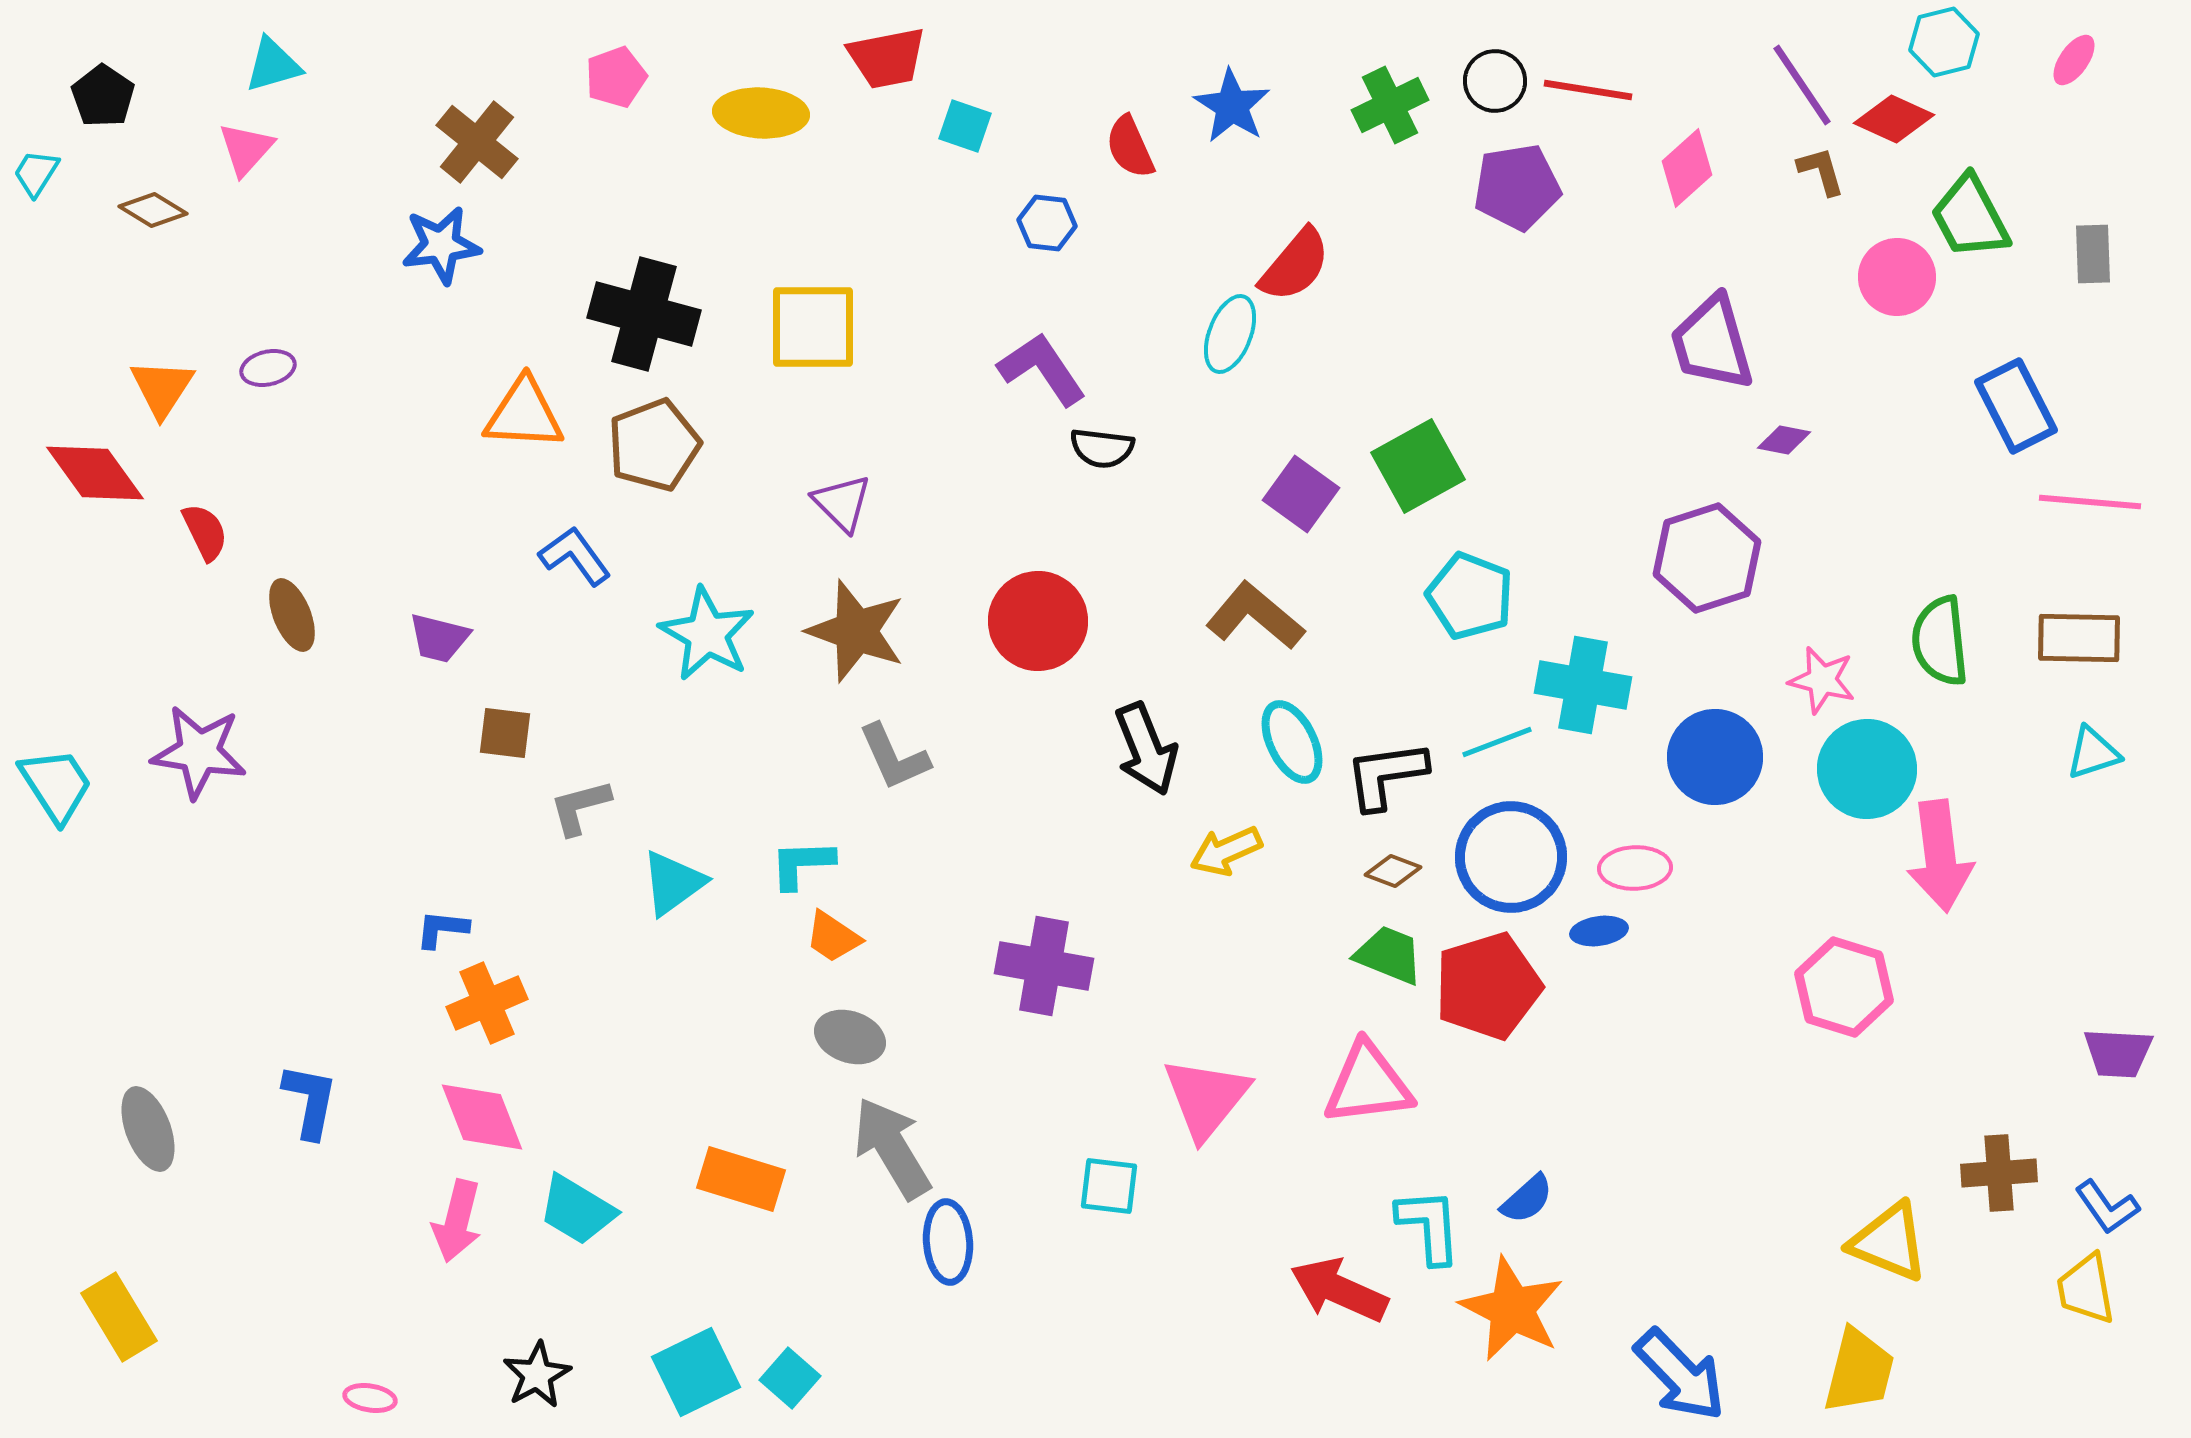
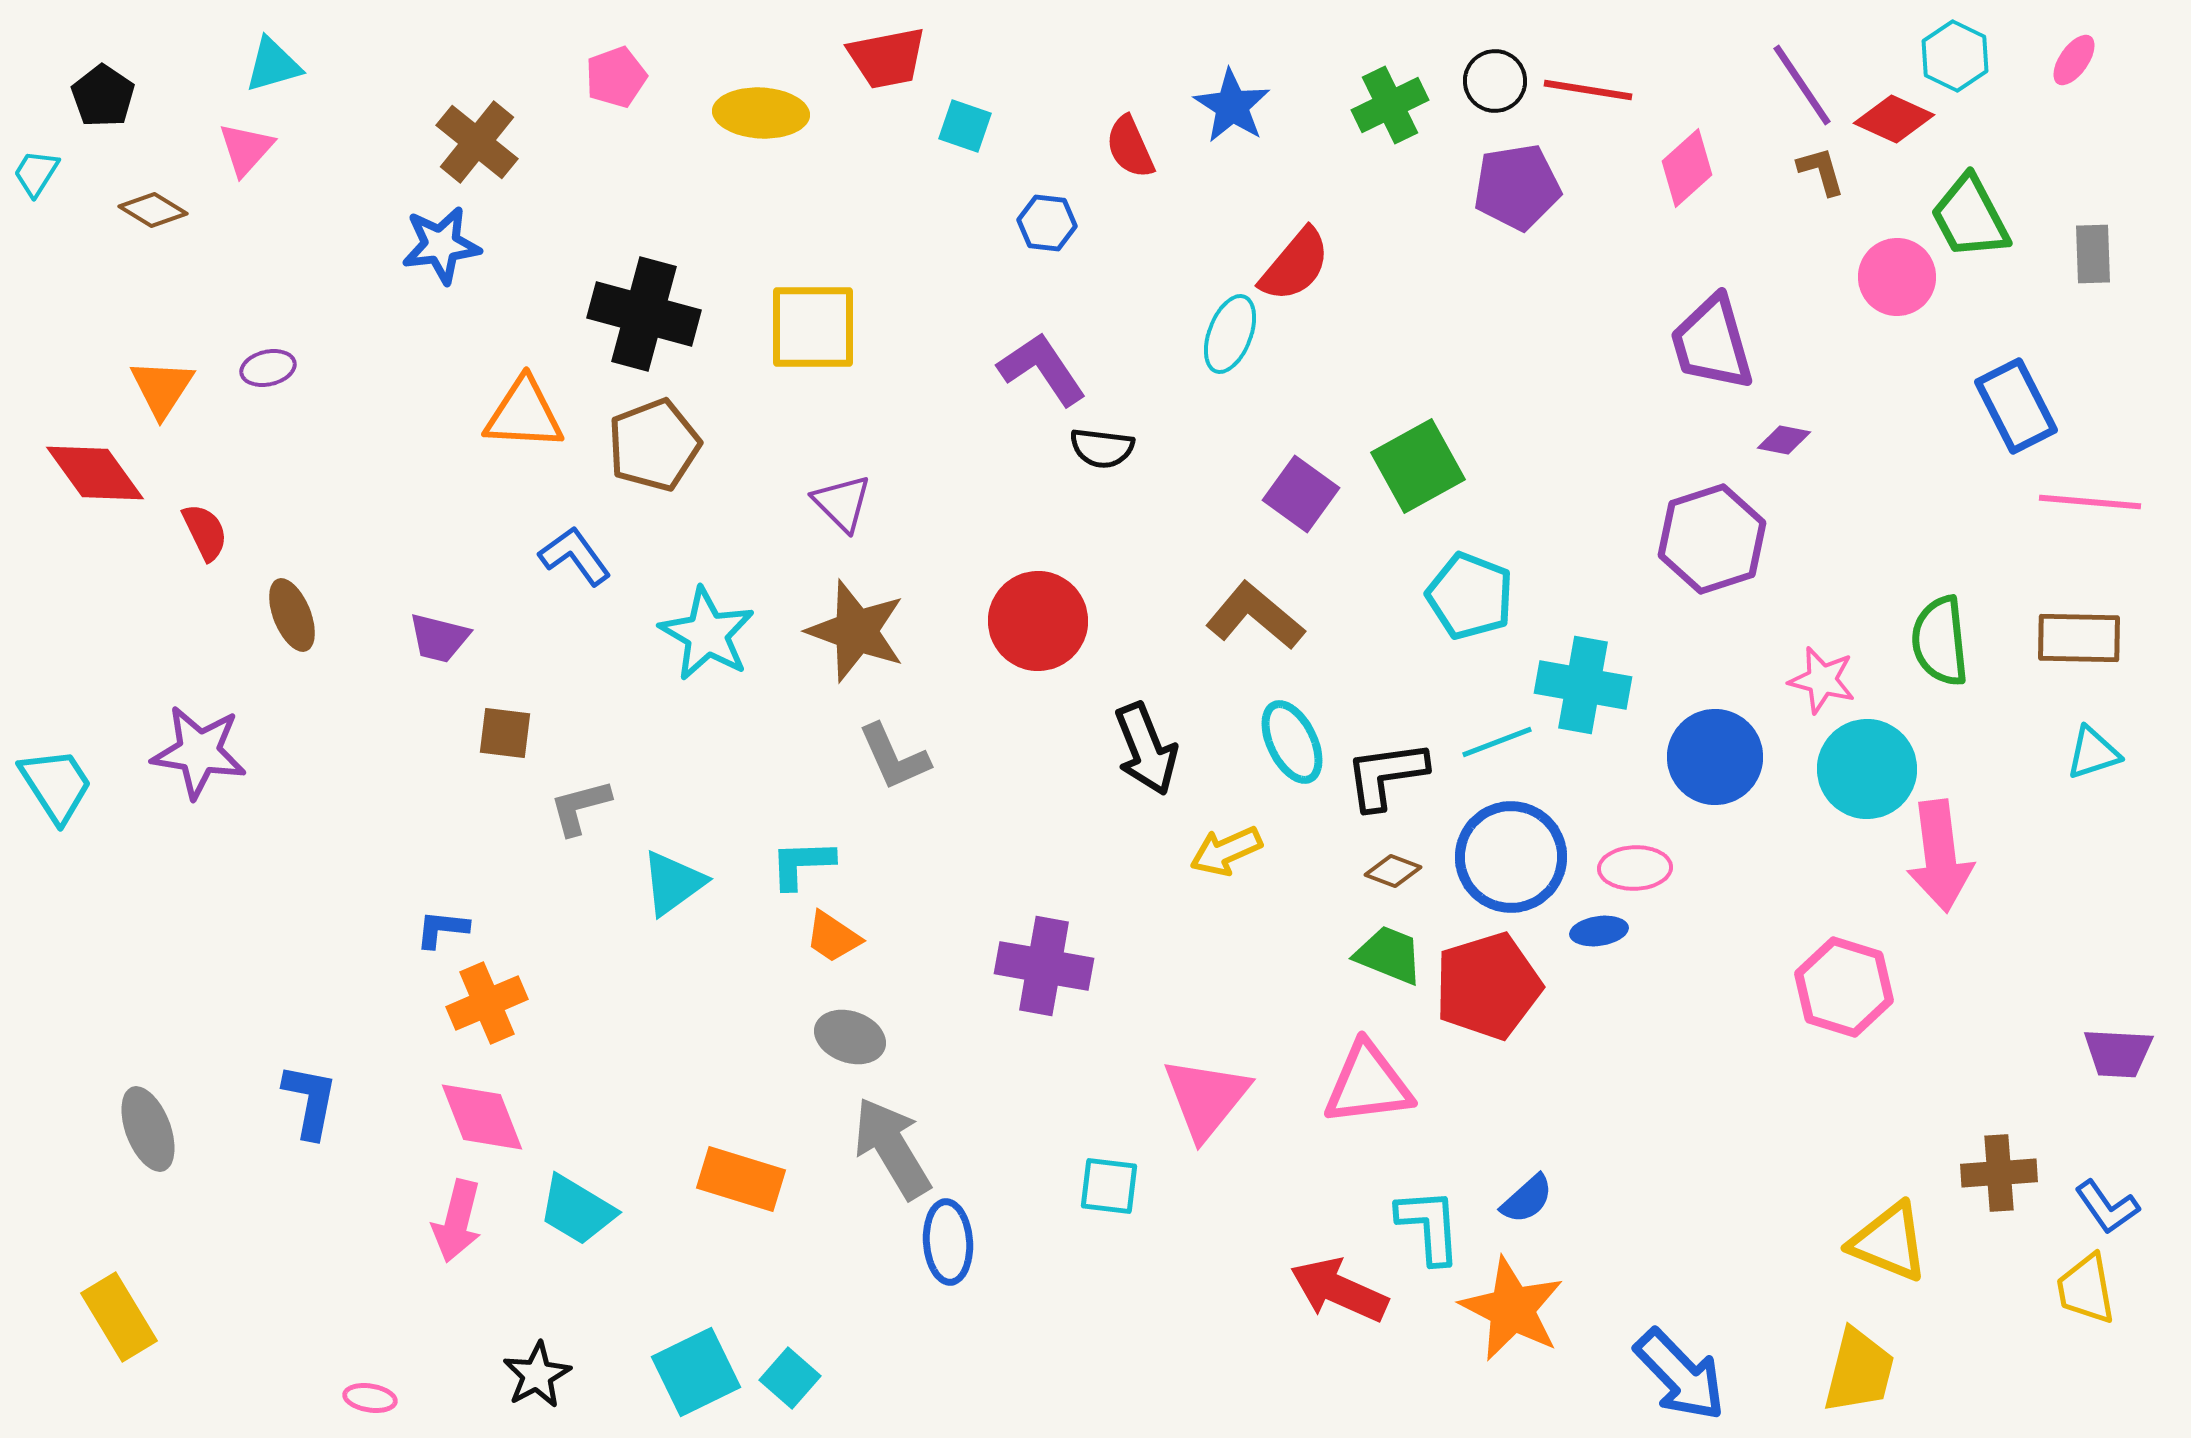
cyan hexagon at (1944, 42): moved 11 px right, 14 px down; rotated 20 degrees counterclockwise
purple hexagon at (1707, 558): moved 5 px right, 19 px up
